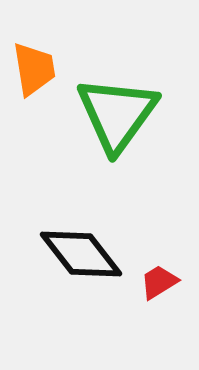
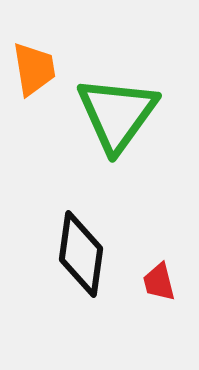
black diamond: rotated 46 degrees clockwise
red trapezoid: rotated 72 degrees counterclockwise
